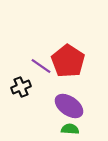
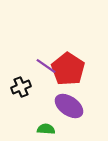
red pentagon: moved 8 px down
purple line: moved 5 px right
green semicircle: moved 24 px left
